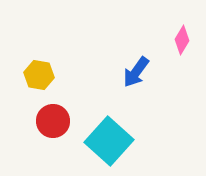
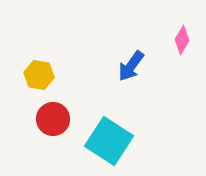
blue arrow: moved 5 px left, 6 px up
red circle: moved 2 px up
cyan square: rotated 9 degrees counterclockwise
